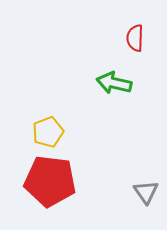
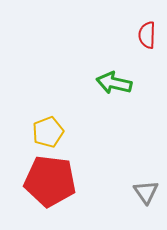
red semicircle: moved 12 px right, 3 px up
